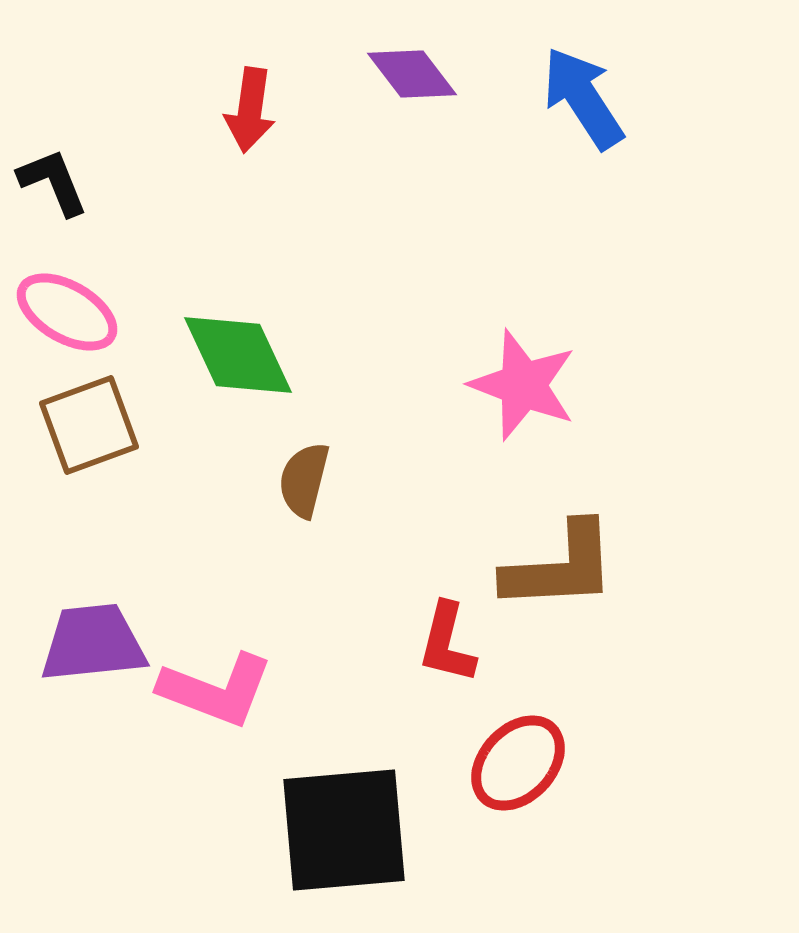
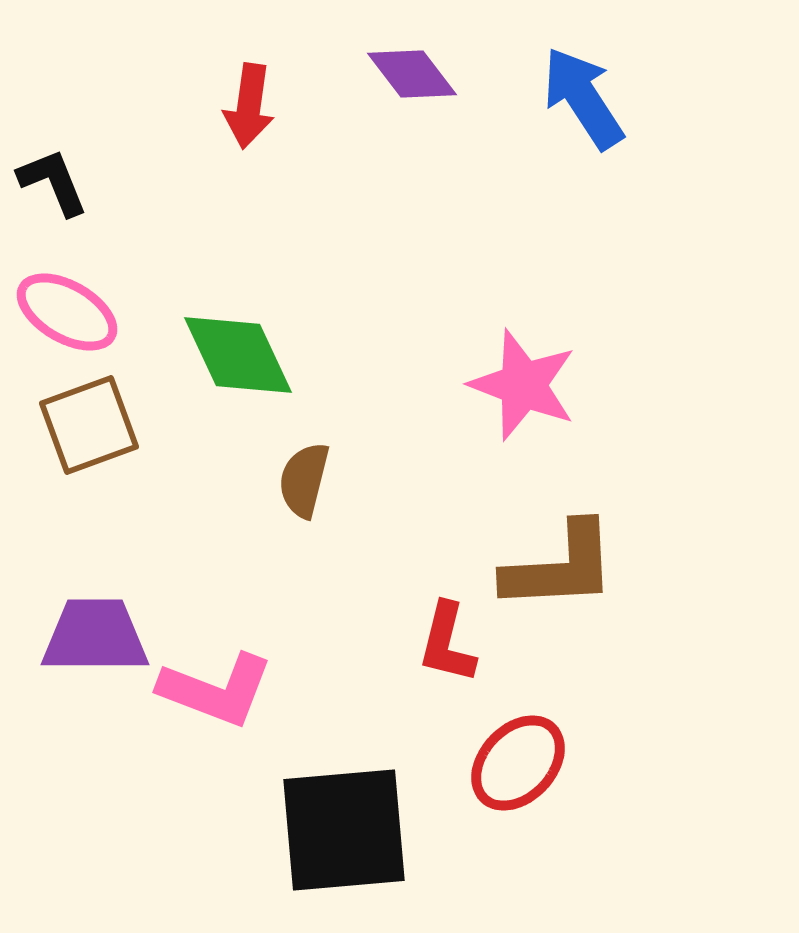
red arrow: moved 1 px left, 4 px up
purple trapezoid: moved 2 px right, 7 px up; rotated 6 degrees clockwise
